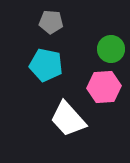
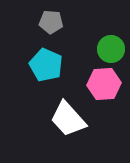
cyan pentagon: rotated 12 degrees clockwise
pink hexagon: moved 3 px up
